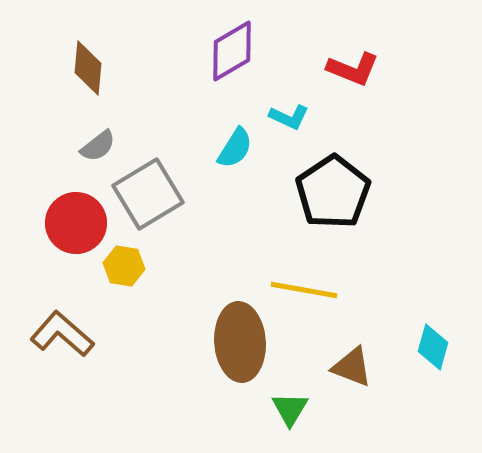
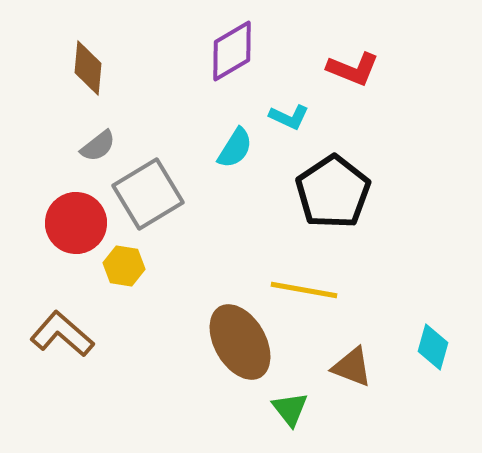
brown ellipse: rotated 26 degrees counterclockwise
green triangle: rotated 9 degrees counterclockwise
